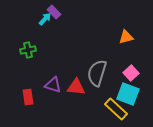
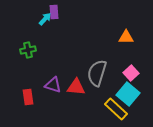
purple rectangle: rotated 40 degrees clockwise
orange triangle: rotated 14 degrees clockwise
cyan square: rotated 20 degrees clockwise
